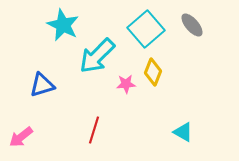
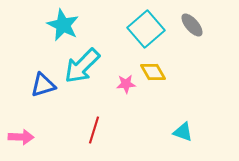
cyan arrow: moved 15 px left, 10 px down
yellow diamond: rotated 52 degrees counterclockwise
blue triangle: moved 1 px right
cyan triangle: rotated 10 degrees counterclockwise
pink arrow: rotated 140 degrees counterclockwise
